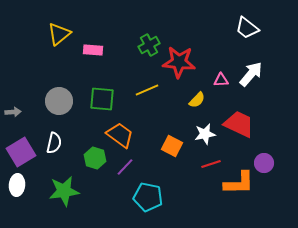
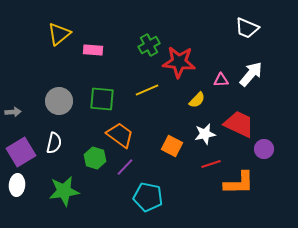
white trapezoid: rotated 15 degrees counterclockwise
purple circle: moved 14 px up
